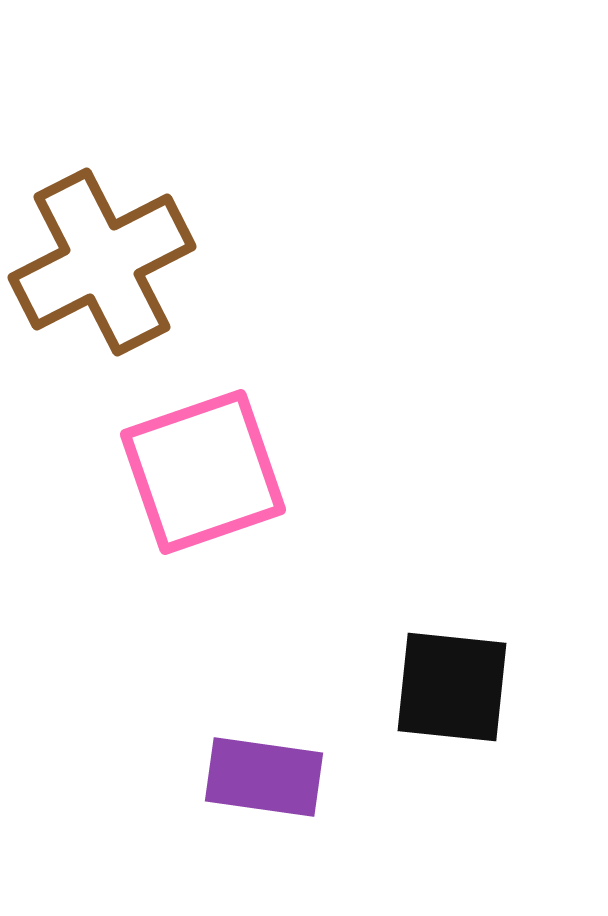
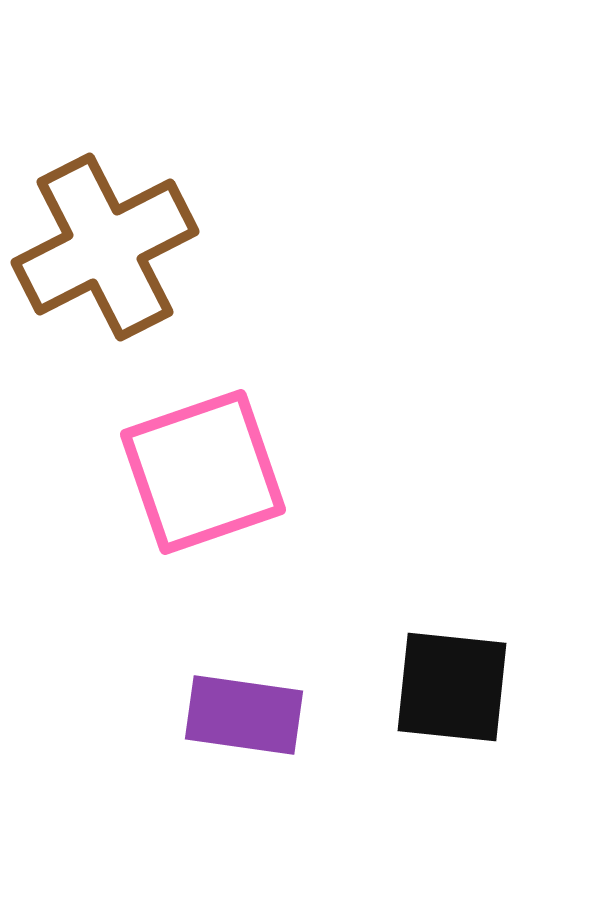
brown cross: moved 3 px right, 15 px up
purple rectangle: moved 20 px left, 62 px up
